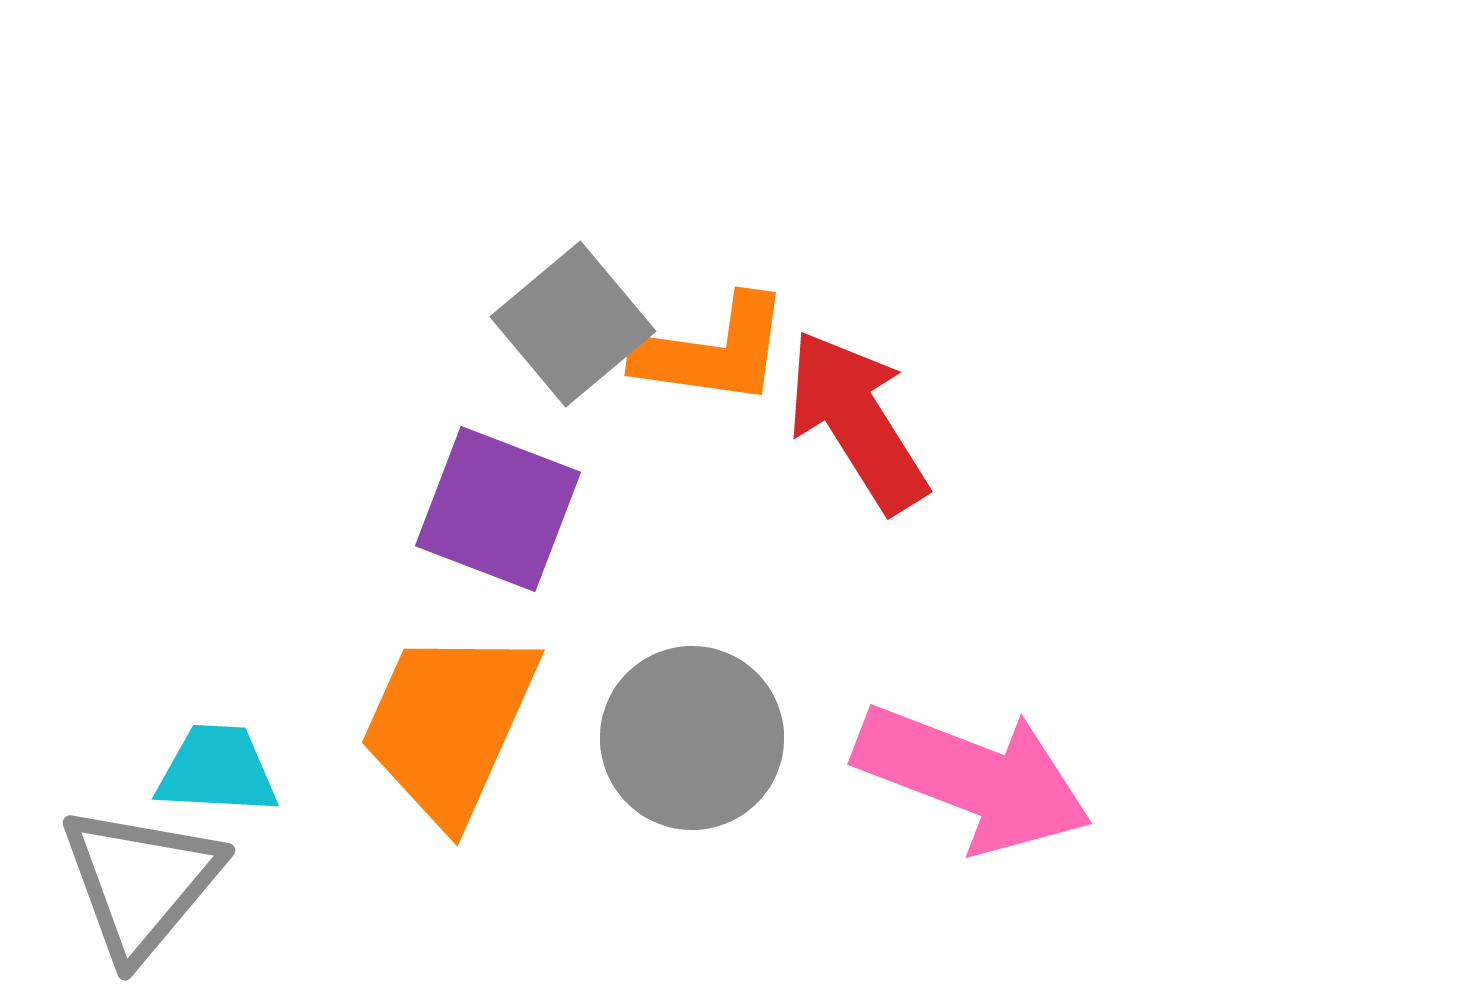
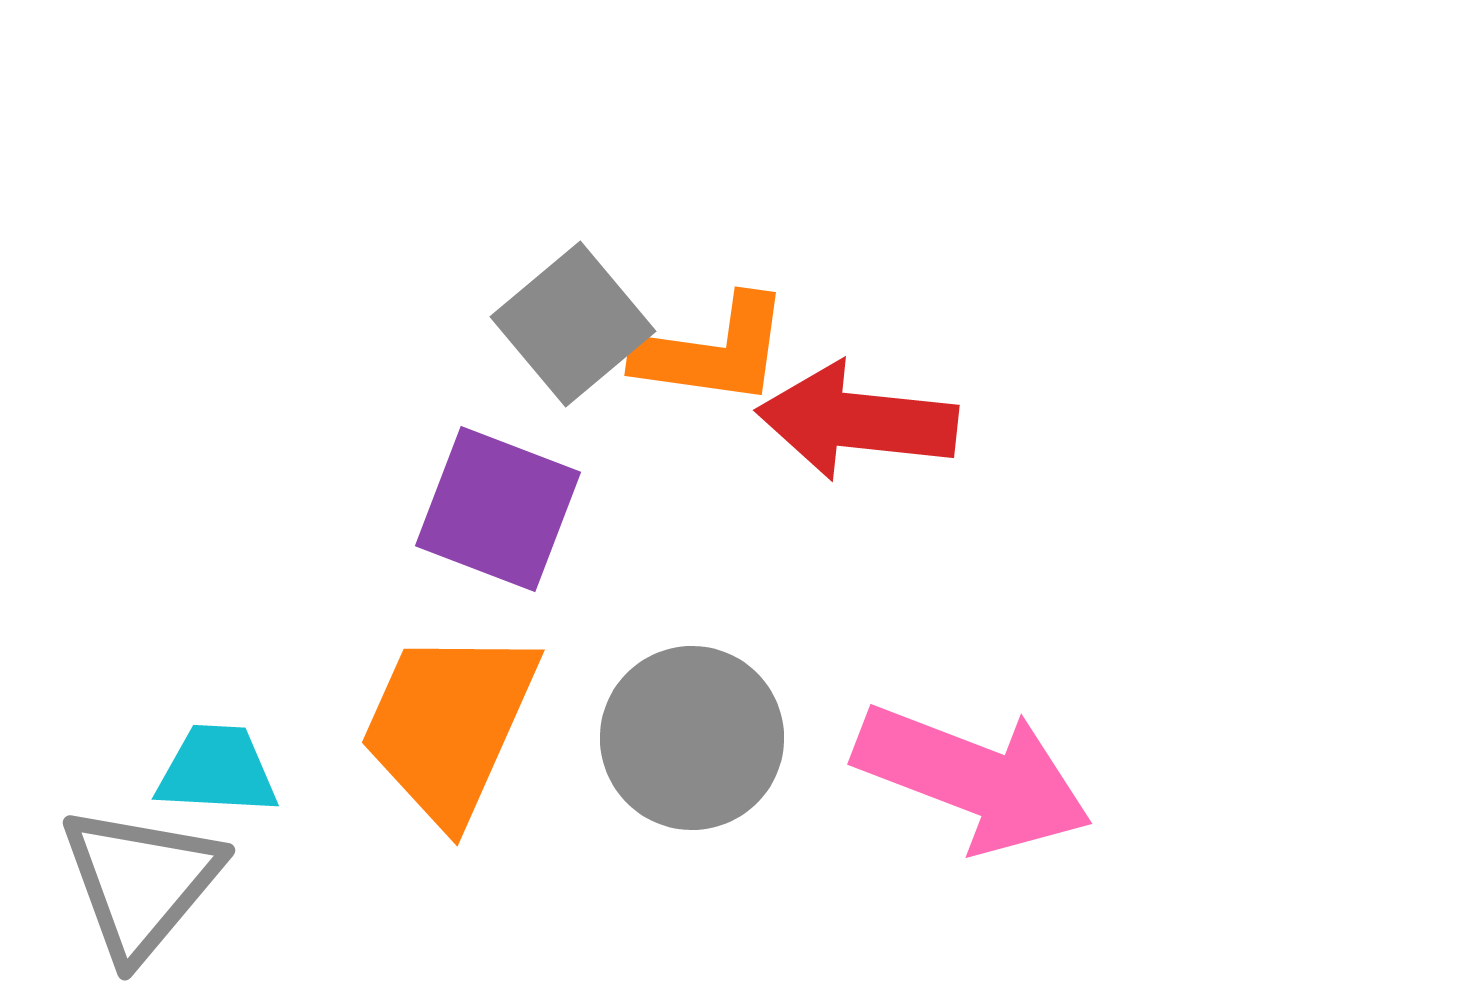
red arrow: rotated 52 degrees counterclockwise
